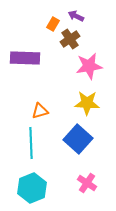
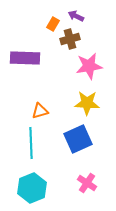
brown cross: rotated 18 degrees clockwise
blue square: rotated 24 degrees clockwise
